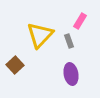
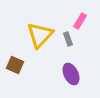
gray rectangle: moved 1 px left, 2 px up
brown square: rotated 24 degrees counterclockwise
purple ellipse: rotated 15 degrees counterclockwise
